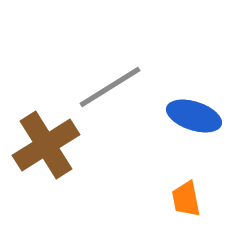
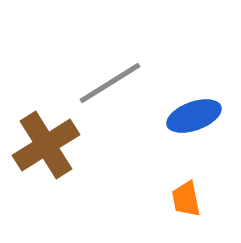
gray line: moved 4 px up
blue ellipse: rotated 38 degrees counterclockwise
